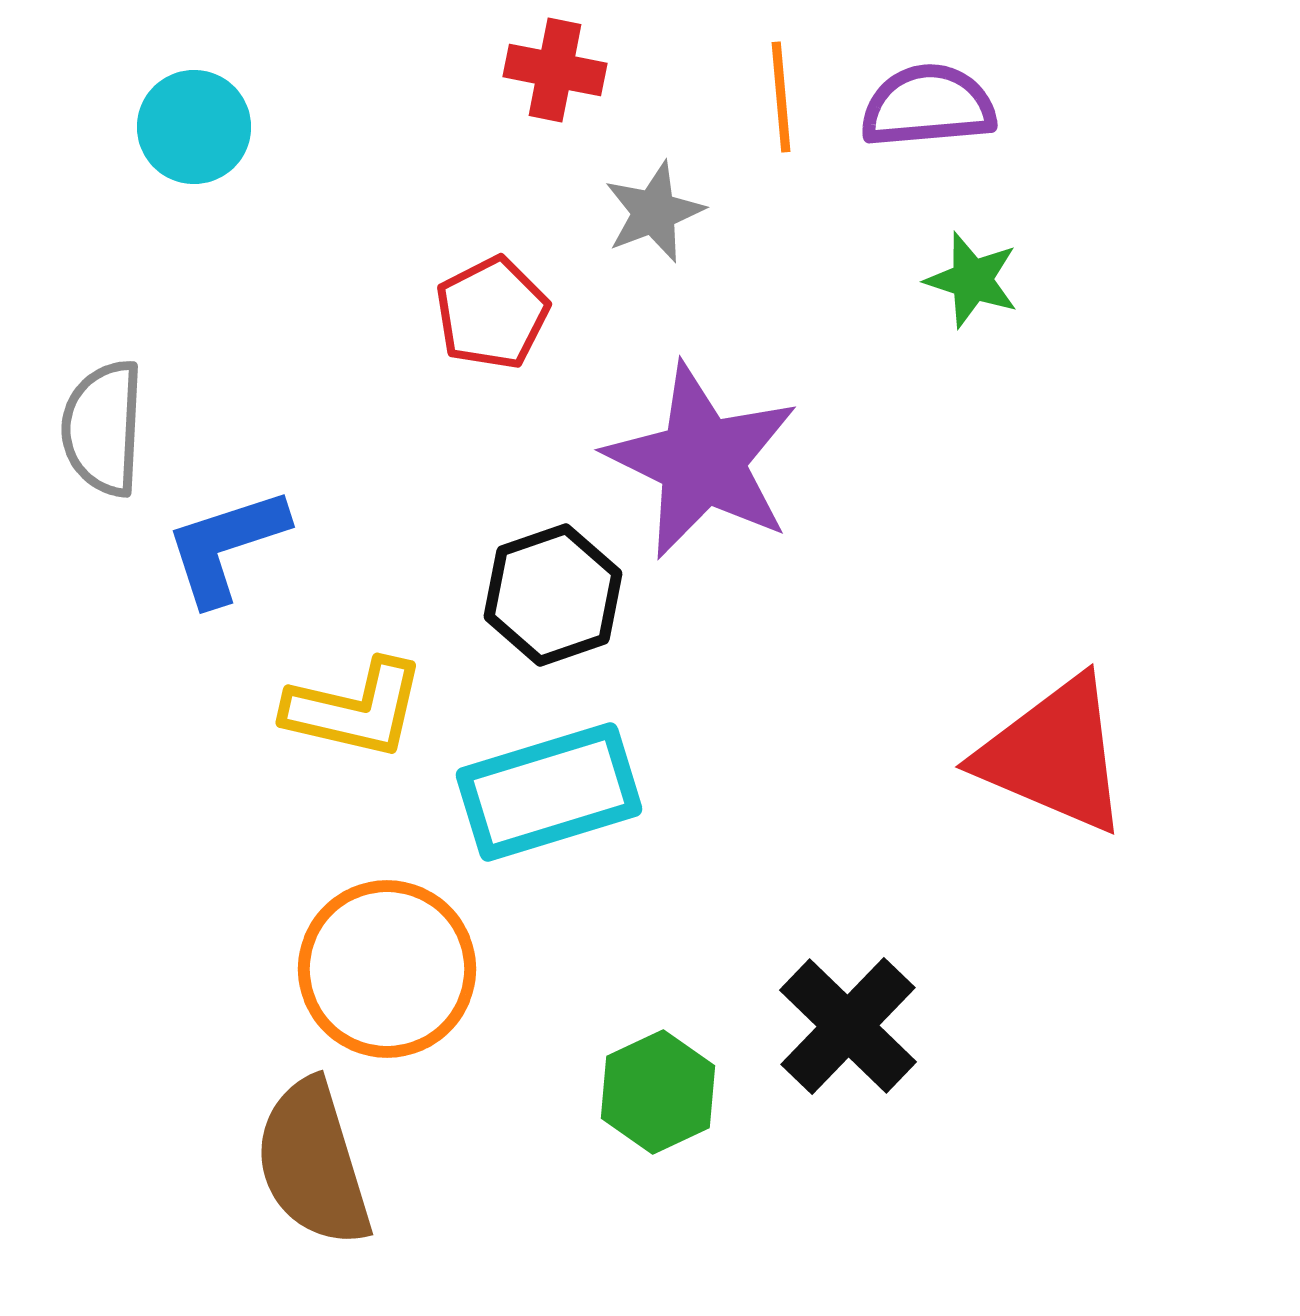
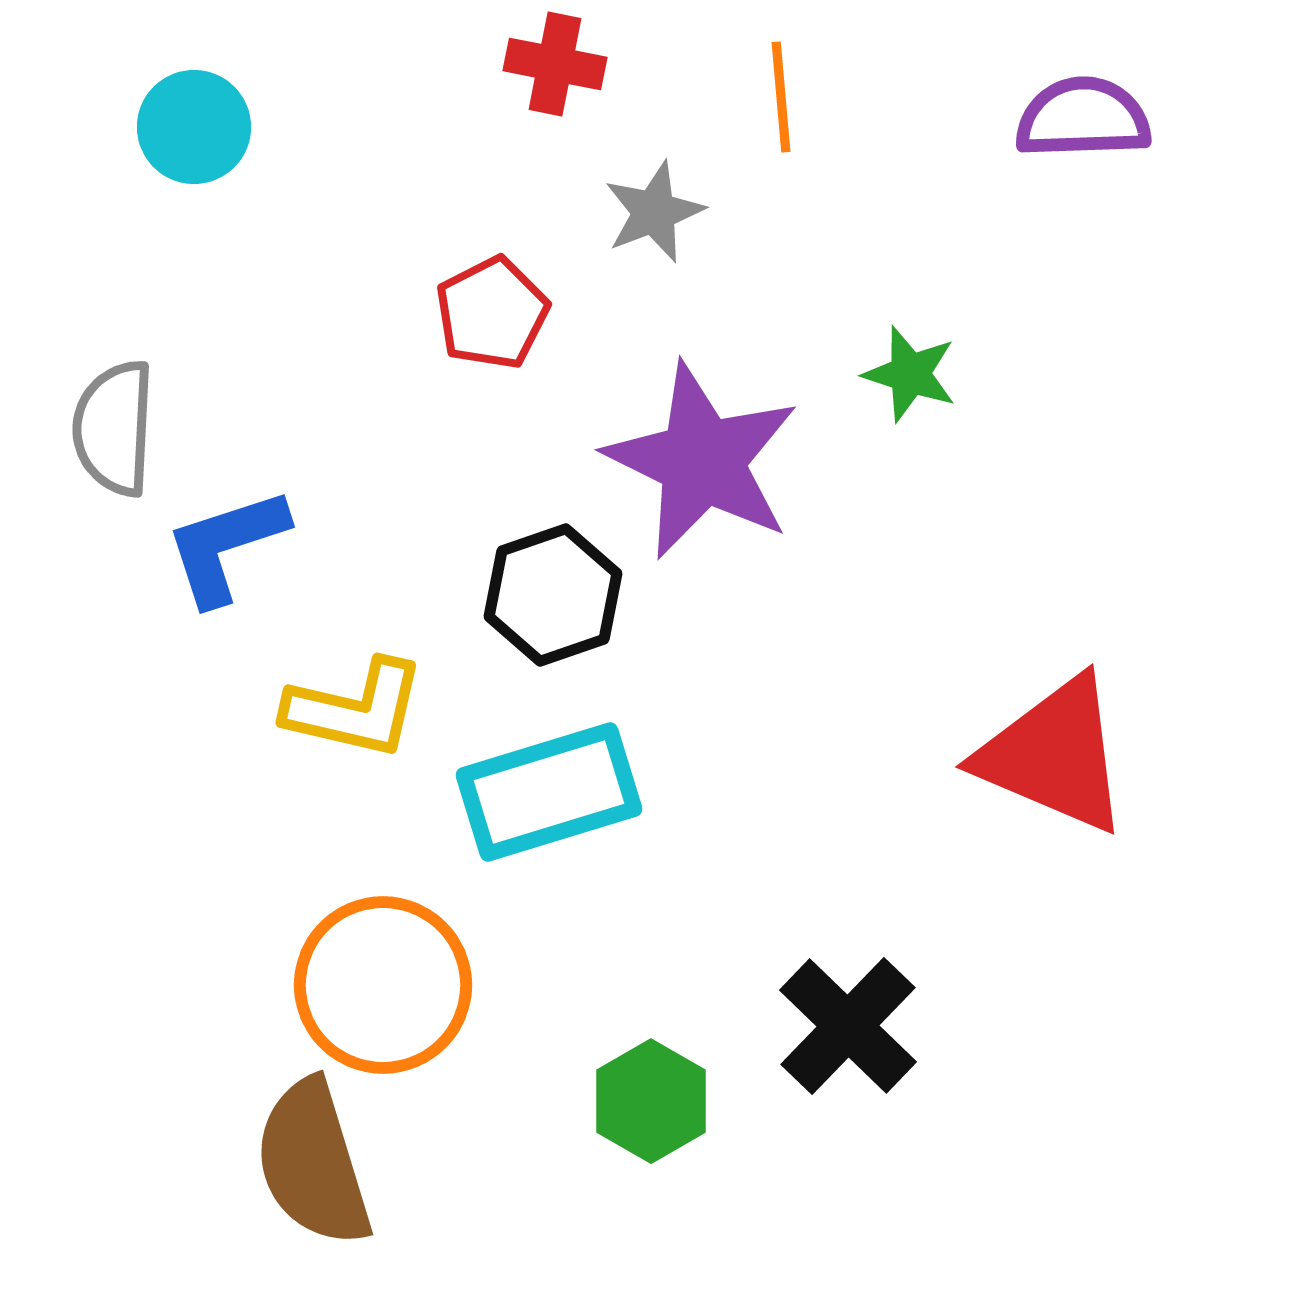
red cross: moved 6 px up
purple semicircle: moved 155 px right, 12 px down; rotated 3 degrees clockwise
green star: moved 62 px left, 94 px down
gray semicircle: moved 11 px right
orange circle: moved 4 px left, 16 px down
green hexagon: moved 7 px left, 9 px down; rotated 5 degrees counterclockwise
